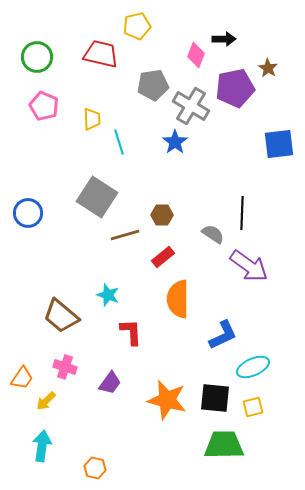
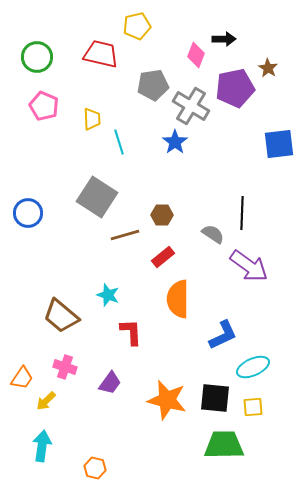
yellow square: rotated 10 degrees clockwise
